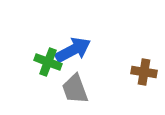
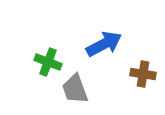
blue arrow: moved 31 px right, 6 px up
brown cross: moved 1 px left, 2 px down
